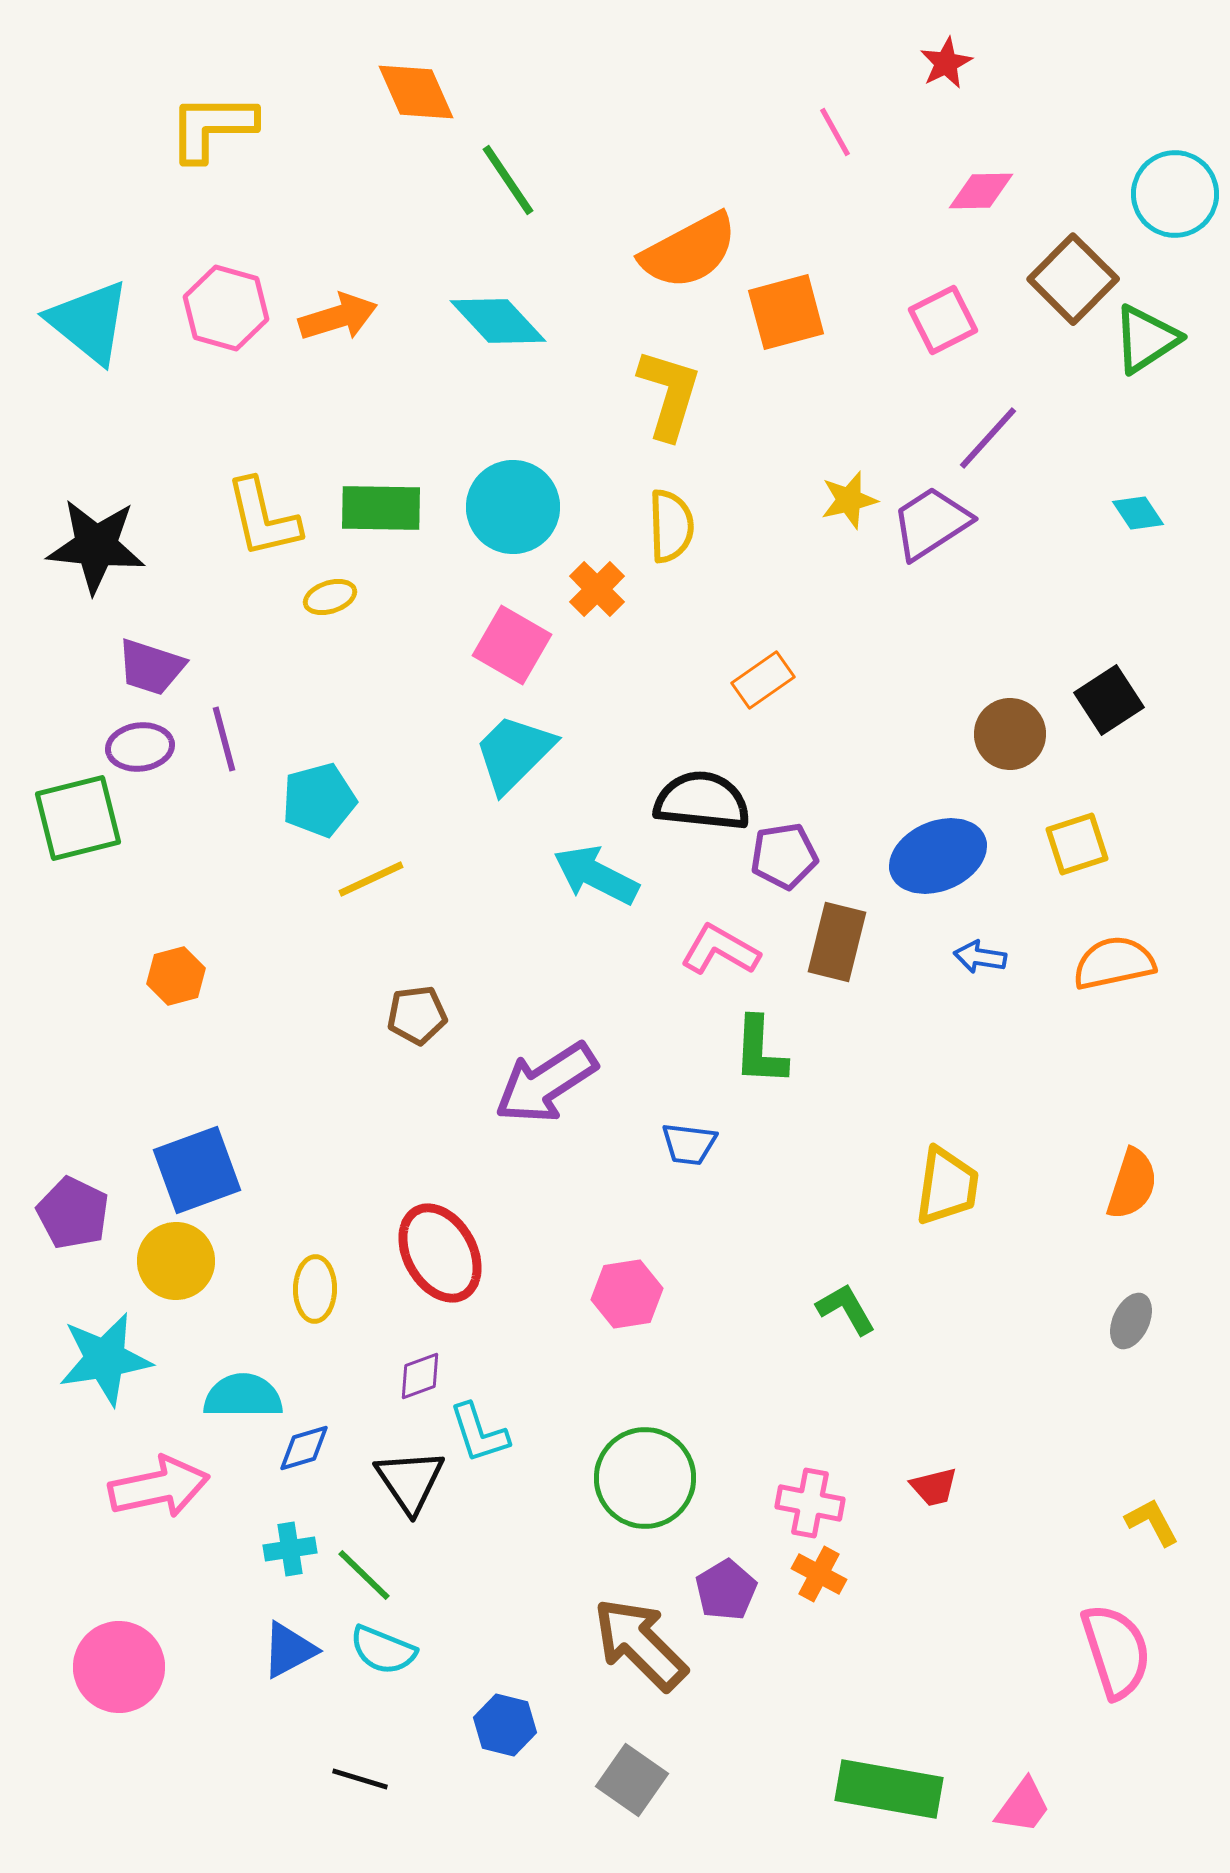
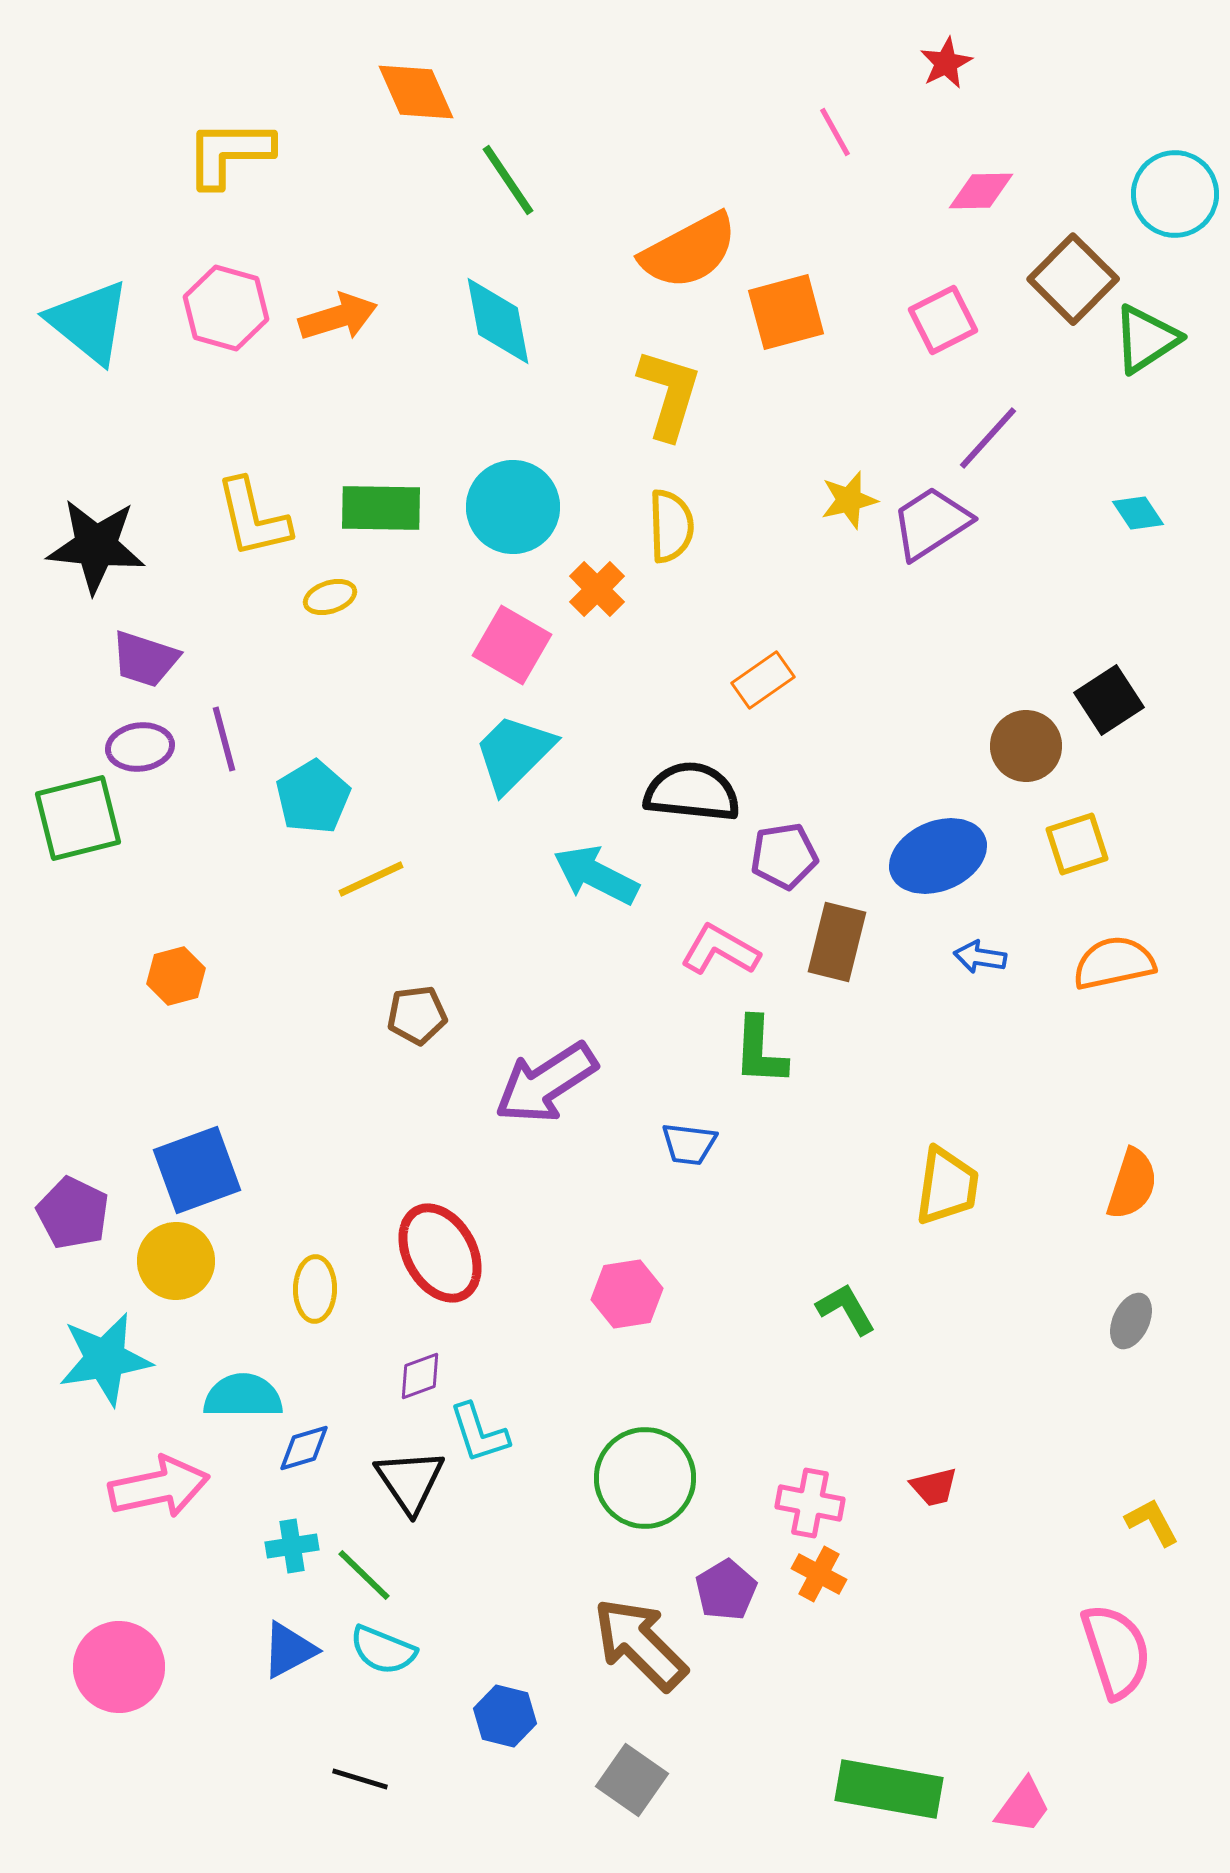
yellow L-shape at (212, 127): moved 17 px right, 26 px down
cyan diamond at (498, 321): rotated 32 degrees clockwise
yellow L-shape at (263, 518): moved 10 px left
purple trapezoid at (151, 667): moved 6 px left, 8 px up
brown circle at (1010, 734): moved 16 px right, 12 px down
cyan pentagon at (319, 800): moved 6 px left, 3 px up; rotated 16 degrees counterclockwise
black semicircle at (702, 801): moved 10 px left, 9 px up
cyan cross at (290, 1549): moved 2 px right, 3 px up
blue hexagon at (505, 1725): moved 9 px up
